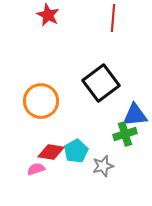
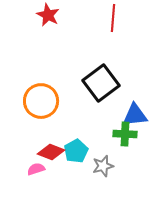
green cross: rotated 20 degrees clockwise
red diamond: rotated 12 degrees clockwise
